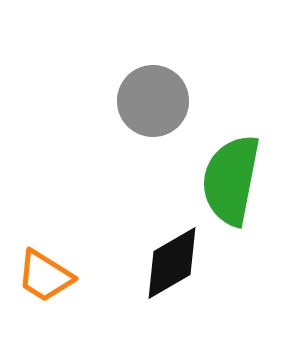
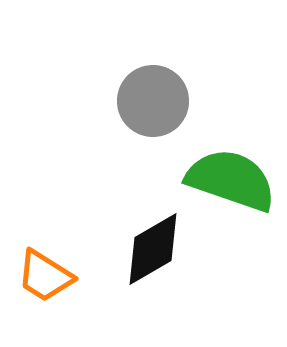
green semicircle: rotated 98 degrees clockwise
black diamond: moved 19 px left, 14 px up
